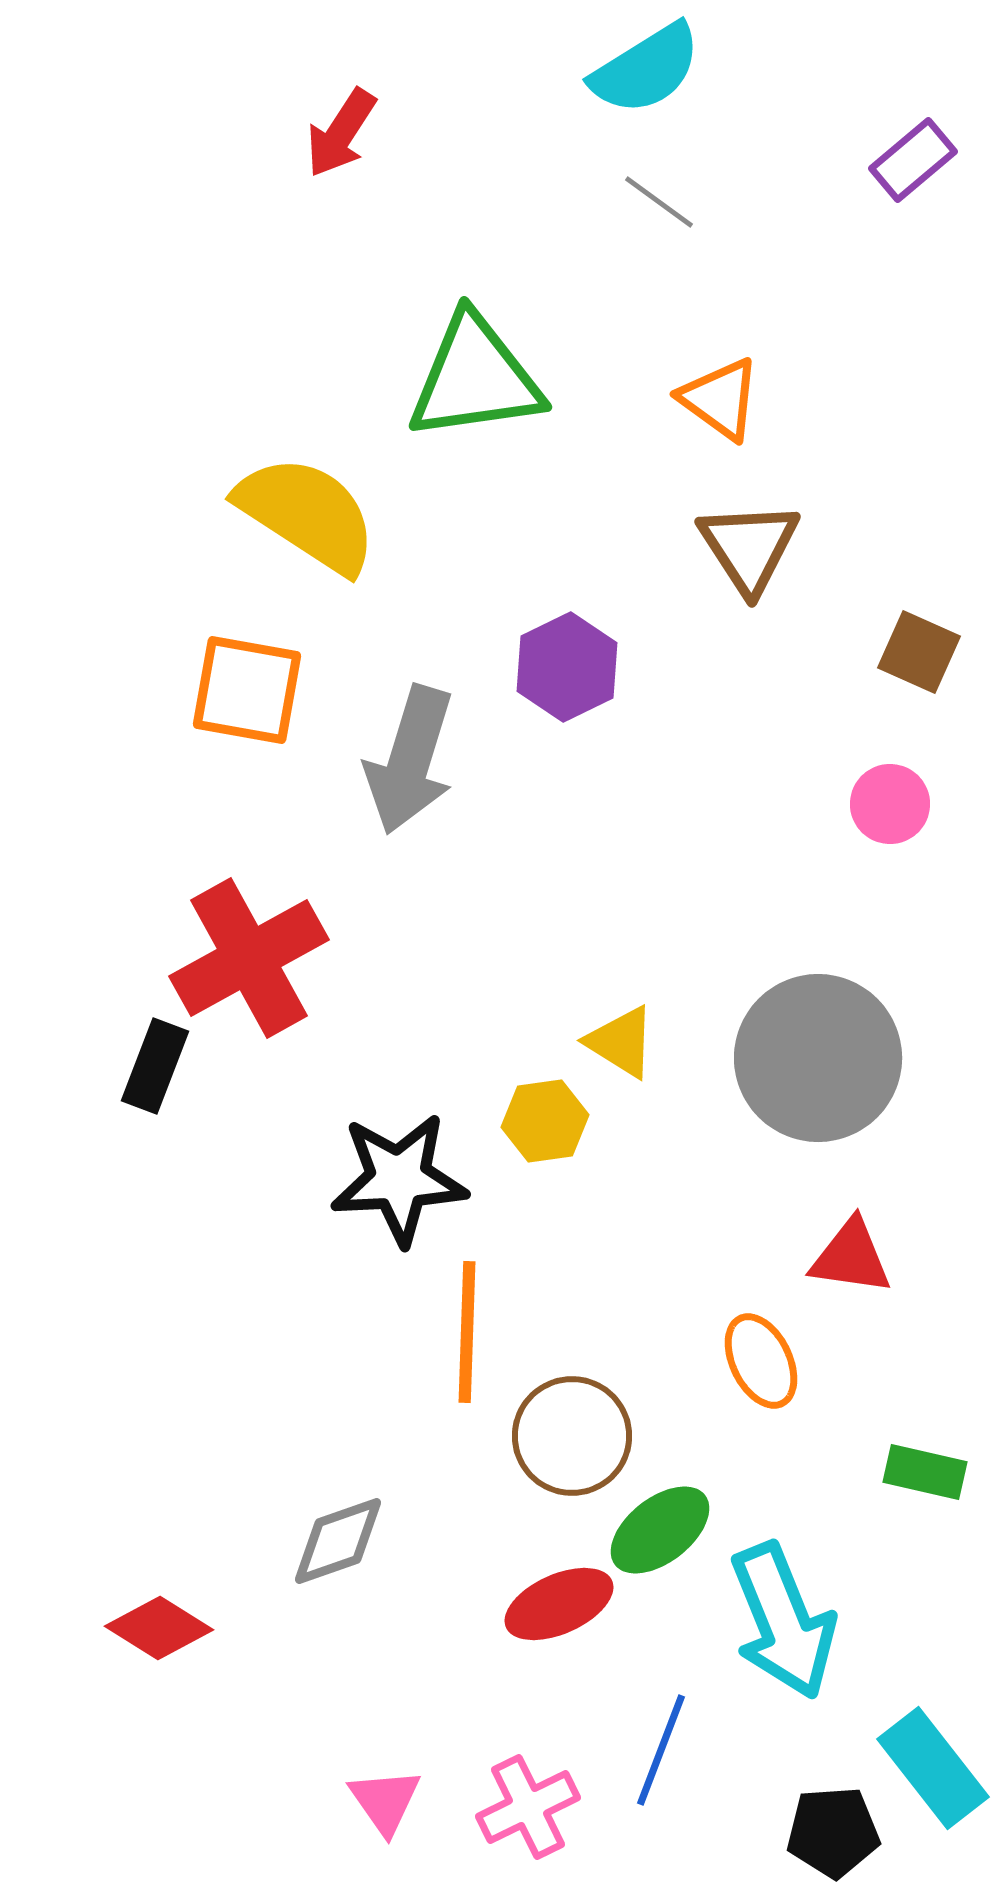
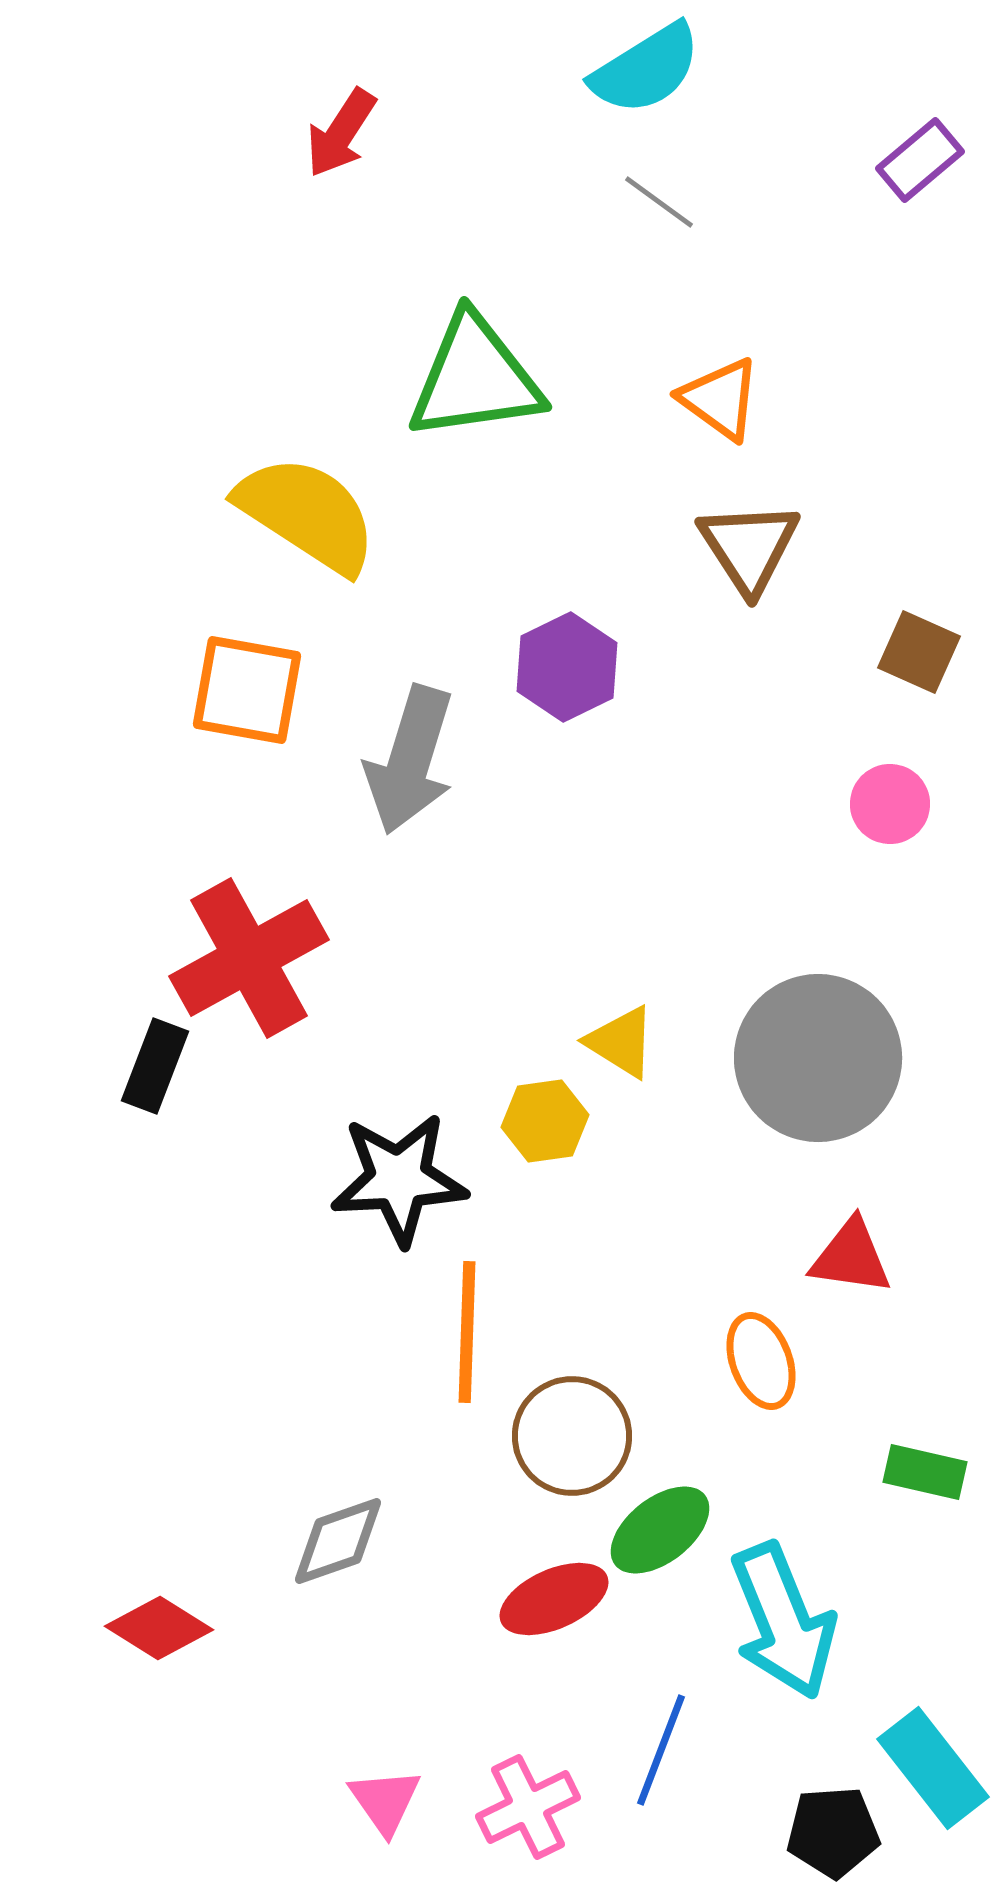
purple rectangle: moved 7 px right
orange ellipse: rotated 6 degrees clockwise
red ellipse: moved 5 px left, 5 px up
